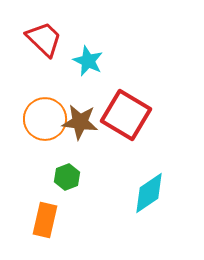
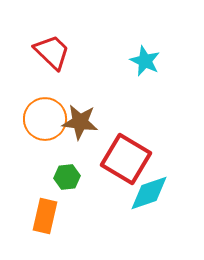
red trapezoid: moved 8 px right, 13 px down
cyan star: moved 57 px right
red square: moved 44 px down
green hexagon: rotated 15 degrees clockwise
cyan diamond: rotated 15 degrees clockwise
orange rectangle: moved 4 px up
